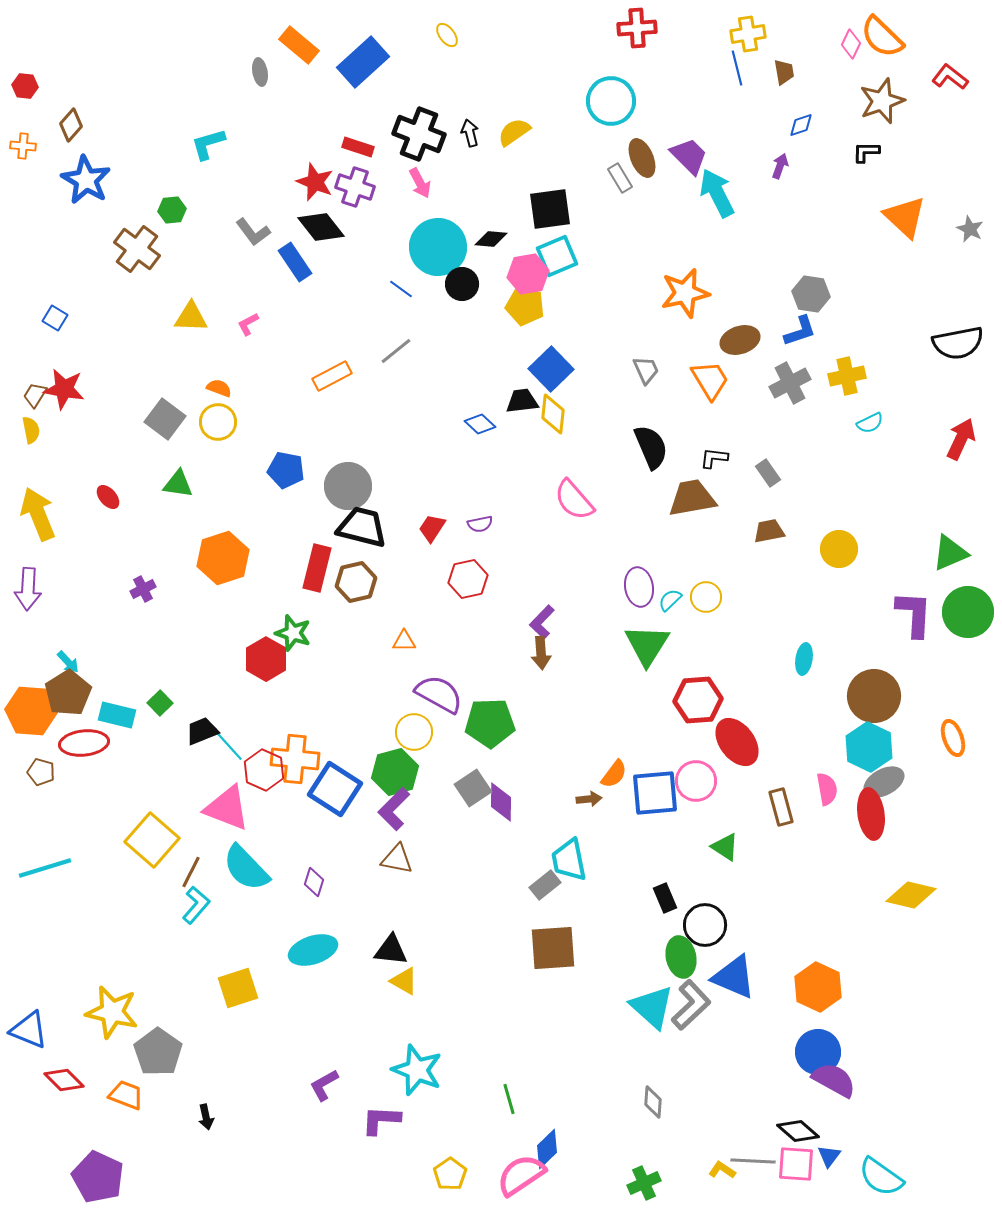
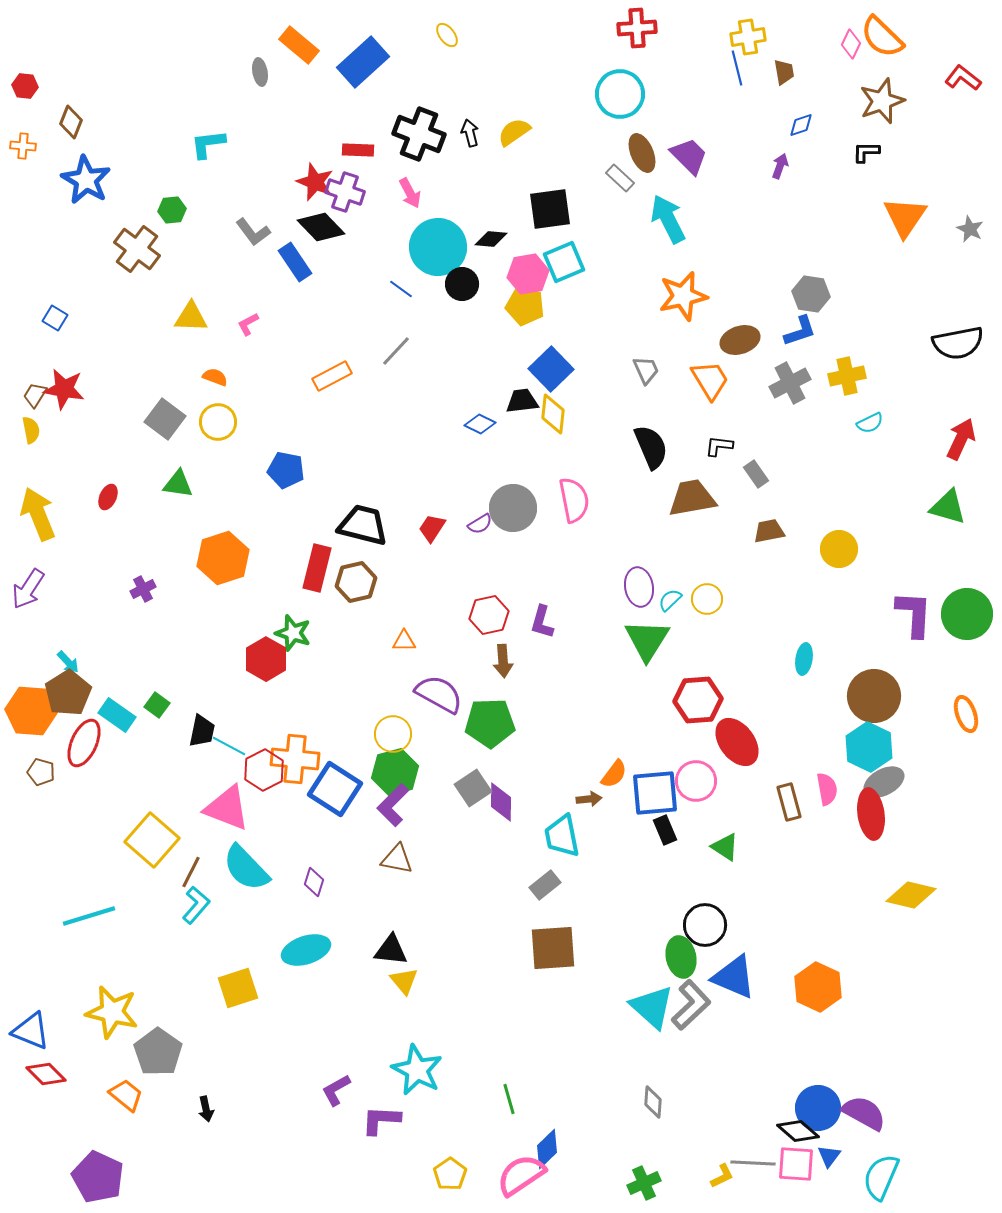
yellow cross at (748, 34): moved 3 px down
red L-shape at (950, 77): moved 13 px right, 1 px down
cyan circle at (611, 101): moved 9 px right, 7 px up
brown diamond at (71, 125): moved 3 px up; rotated 20 degrees counterclockwise
cyan L-shape at (208, 144): rotated 9 degrees clockwise
red rectangle at (358, 147): moved 3 px down; rotated 16 degrees counterclockwise
brown ellipse at (642, 158): moved 5 px up
gray rectangle at (620, 178): rotated 16 degrees counterclockwise
pink arrow at (420, 183): moved 10 px left, 10 px down
purple cross at (355, 187): moved 10 px left, 5 px down
cyan arrow at (717, 193): moved 49 px left, 26 px down
orange triangle at (905, 217): rotated 21 degrees clockwise
black diamond at (321, 227): rotated 6 degrees counterclockwise
cyan square at (557, 256): moved 7 px right, 6 px down
orange star at (685, 293): moved 2 px left, 3 px down
gray line at (396, 351): rotated 8 degrees counterclockwise
orange semicircle at (219, 388): moved 4 px left, 11 px up
blue diamond at (480, 424): rotated 16 degrees counterclockwise
black L-shape at (714, 458): moved 5 px right, 12 px up
gray rectangle at (768, 473): moved 12 px left, 1 px down
gray circle at (348, 486): moved 165 px right, 22 px down
red ellipse at (108, 497): rotated 65 degrees clockwise
pink semicircle at (574, 500): rotated 150 degrees counterclockwise
purple semicircle at (480, 524): rotated 20 degrees counterclockwise
black trapezoid at (362, 527): moved 1 px right, 2 px up
green triangle at (950, 553): moved 2 px left, 46 px up; rotated 39 degrees clockwise
red hexagon at (468, 579): moved 21 px right, 36 px down
purple arrow at (28, 589): rotated 30 degrees clockwise
yellow circle at (706, 597): moved 1 px right, 2 px down
green circle at (968, 612): moved 1 px left, 2 px down
purple L-shape at (542, 622): rotated 28 degrees counterclockwise
green triangle at (647, 645): moved 5 px up
brown arrow at (541, 653): moved 38 px left, 8 px down
green square at (160, 703): moved 3 px left, 2 px down; rotated 10 degrees counterclockwise
cyan rectangle at (117, 715): rotated 21 degrees clockwise
black trapezoid at (202, 731): rotated 124 degrees clockwise
yellow circle at (414, 732): moved 21 px left, 2 px down
orange ellipse at (953, 738): moved 13 px right, 24 px up
red ellipse at (84, 743): rotated 60 degrees counterclockwise
cyan line at (229, 746): rotated 20 degrees counterclockwise
red hexagon at (264, 770): rotated 9 degrees clockwise
brown rectangle at (781, 807): moved 8 px right, 5 px up
purple L-shape at (394, 809): moved 1 px left, 4 px up
cyan trapezoid at (569, 860): moved 7 px left, 24 px up
cyan line at (45, 868): moved 44 px right, 48 px down
black rectangle at (665, 898): moved 68 px up
cyan ellipse at (313, 950): moved 7 px left
yellow triangle at (404, 981): rotated 20 degrees clockwise
blue triangle at (29, 1030): moved 2 px right, 1 px down
blue circle at (818, 1052): moved 56 px down
cyan star at (417, 1070): rotated 6 degrees clockwise
red diamond at (64, 1080): moved 18 px left, 6 px up
purple semicircle at (834, 1080): moved 30 px right, 33 px down
purple L-shape at (324, 1085): moved 12 px right, 5 px down
orange trapezoid at (126, 1095): rotated 18 degrees clockwise
black arrow at (206, 1117): moved 8 px up
gray line at (753, 1161): moved 2 px down
yellow L-shape at (722, 1170): moved 6 px down; rotated 120 degrees clockwise
cyan semicircle at (881, 1177): rotated 78 degrees clockwise
